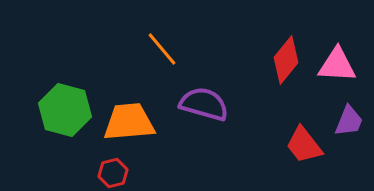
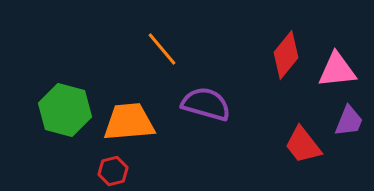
red diamond: moved 5 px up
pink triangle: moved 5 px down; rotated 9 degrees counterclockwise
purple semicircle: moved 2 px right
red trapezoid: moved 1 px left
red hexagon: moved 2 px up
